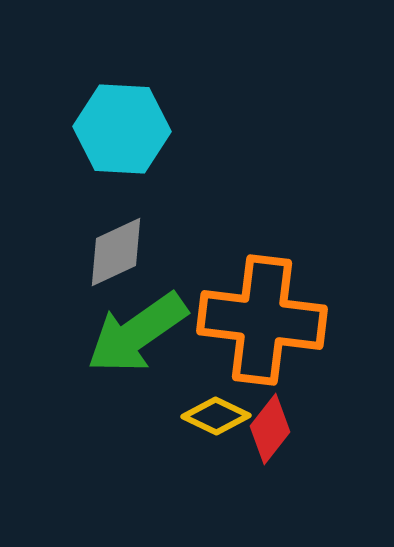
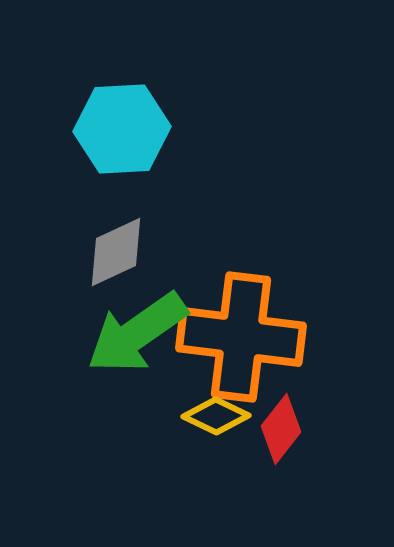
cyan hexagon: rotated 6 degrees counterclockwise
orange cross: moved 21 px left, 17 px down
red diamond: moved 11 px right
